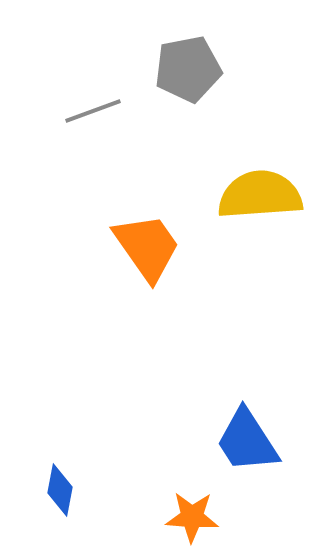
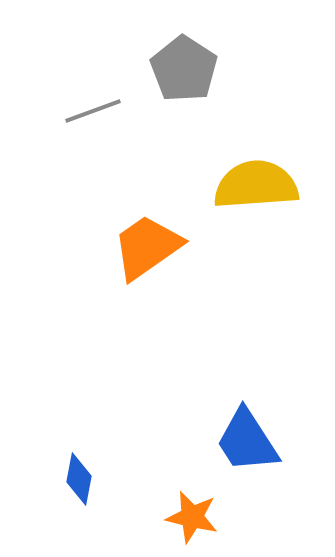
gray pentagon: moved 4 px left; rotated 28 degrees counterclockwise
yellow semicircle: moved 4 px left, 10 px up
orange trapezoid: rotated 90 degrees counterclockwise
blue diamond: moved 19 px right, 11 px up
orange star: rotated 10 degrees clockwise
